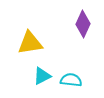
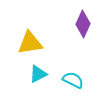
cyan triangle: moved 4 px left, 2 px up
cyan semicircle: moved 2 px right; rotated 20 degrees clockwise
